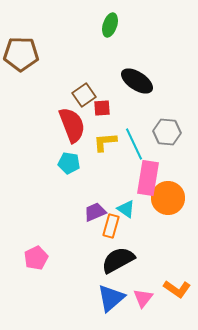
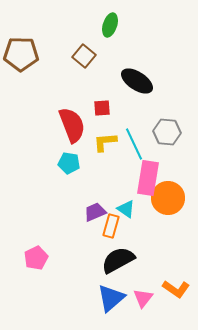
brown square: moved 39 px up; rotated 15 degrees counterclockwise
orange L-shape: moved 1 px left
